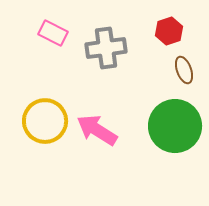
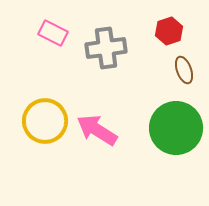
green circle: moved 1 px right, 2 px down
